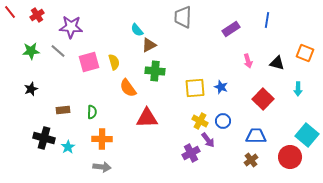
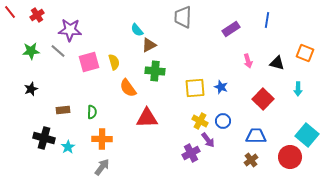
purple star: moved 1 px left, 3 px down
gray arrow: rotated 60 degrees counterclockwise
